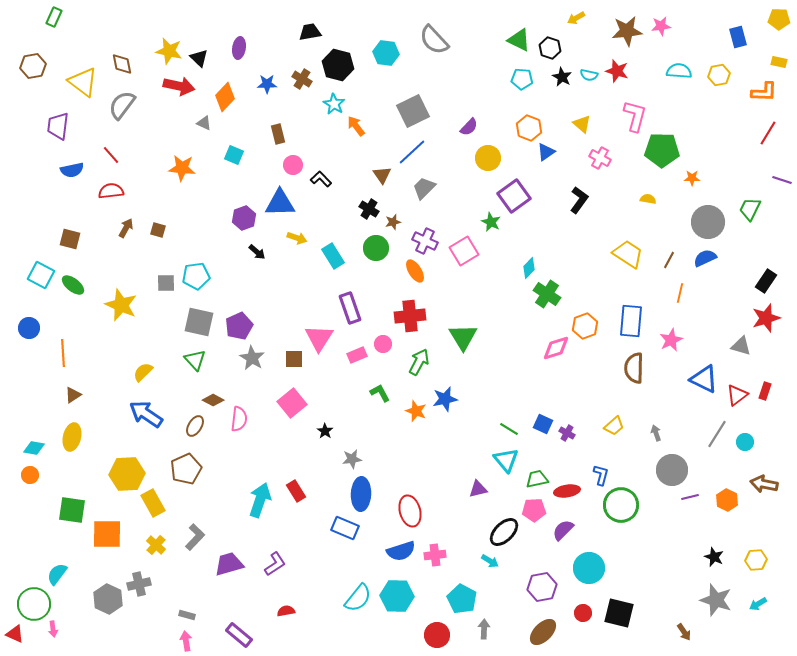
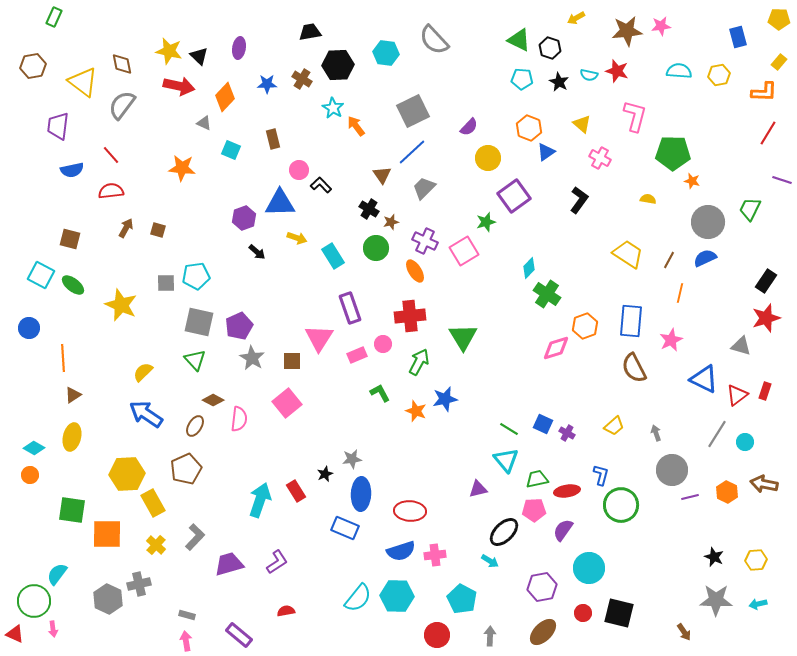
black triangle at (199, 58): moved 2 px up
yellow rectangle at (779, 62): rotated 63 degrees counterclockwise
black hexagon at (338, 65): rotated 16 degrees counterclockwise
black star at (562, 77): moved 3 px left, 5 px down
cyan star at (334, 104): moved 1 px left, 4 px down
brown rectangle at (278, 134): moved 5 px left, 5 px down
green pentagon at (662, 150): moved 11 px right, 3 px down
cyan square at (234, 155): moved 3 px left, 5 px up
pink circle at (293, 165): moved 6 px right, 5 px down
orange star at (692, 178): moved 3 px down; rotated 14 degrees clockwise
black L-shape at (321, 179): moved 6 px down
brown star at (393, 222): moved 2 px left
green star at (491, 222): moved 5 px left; rotated 30 degrees clockwise
orange line at (63, 353): moved 5 px down
brown square at (294, 359): moved 2 px left, 2 px down
brown semicircle at (634, 368): rotated 28 degrees counterclockwise
pink square at (292, 403): moved 5 px left
black star at (325, 431): moved 43 px down; rotated 14 degrees clockwise
cyan diamond at (34, 448): rotated 20 degrees clockwise
orange hexagon at (727, 500): moved 8 px up
red ellipse at (410, 511): rotated 72 degrees counterclockwise
purple semicircle at (563, 530): rotated 10 degrees counterclockwise
purple L-shape at (275, 564): moved 2 px right, 2 px up
gray star at (716, 600): rotated 16 degrees counterclockwise
green circle at (34, 604): moved 3 px up
cyan arrow at (758, 604): rotated 18 degrees clockwise
gray arrow at (484, 629): moved 6 px right, 7 px down
